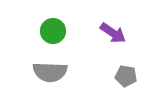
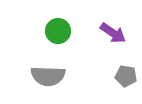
green circle: moved 5 px right
gray semicircle: moved 2 px left, 4 px down
